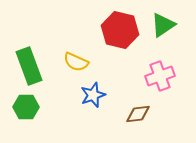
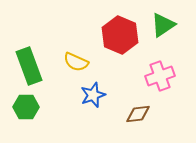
red hexagon: moved 5 px down; rotated 9 degrees clockwise
